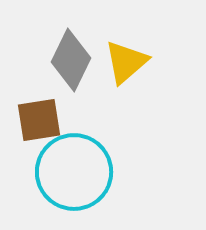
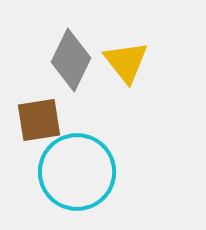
yellow triangle: rotated 27 degrees counterclockwise
cyan circle: moved 3 px right
